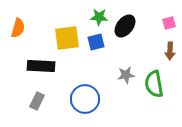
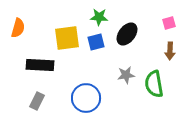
black ellipse: moved 2 px right, 8 px down
black rectangle: moved 1 px left, 1 px up
blue circle: moved 1 px right, 1 px up
